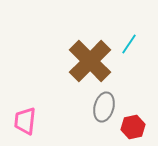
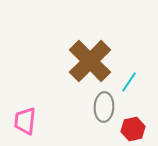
cyan line: moved 38 px down
gray ellipse: rotated 12 degrees counterclockwise
red hexagon: moved 2 px down
